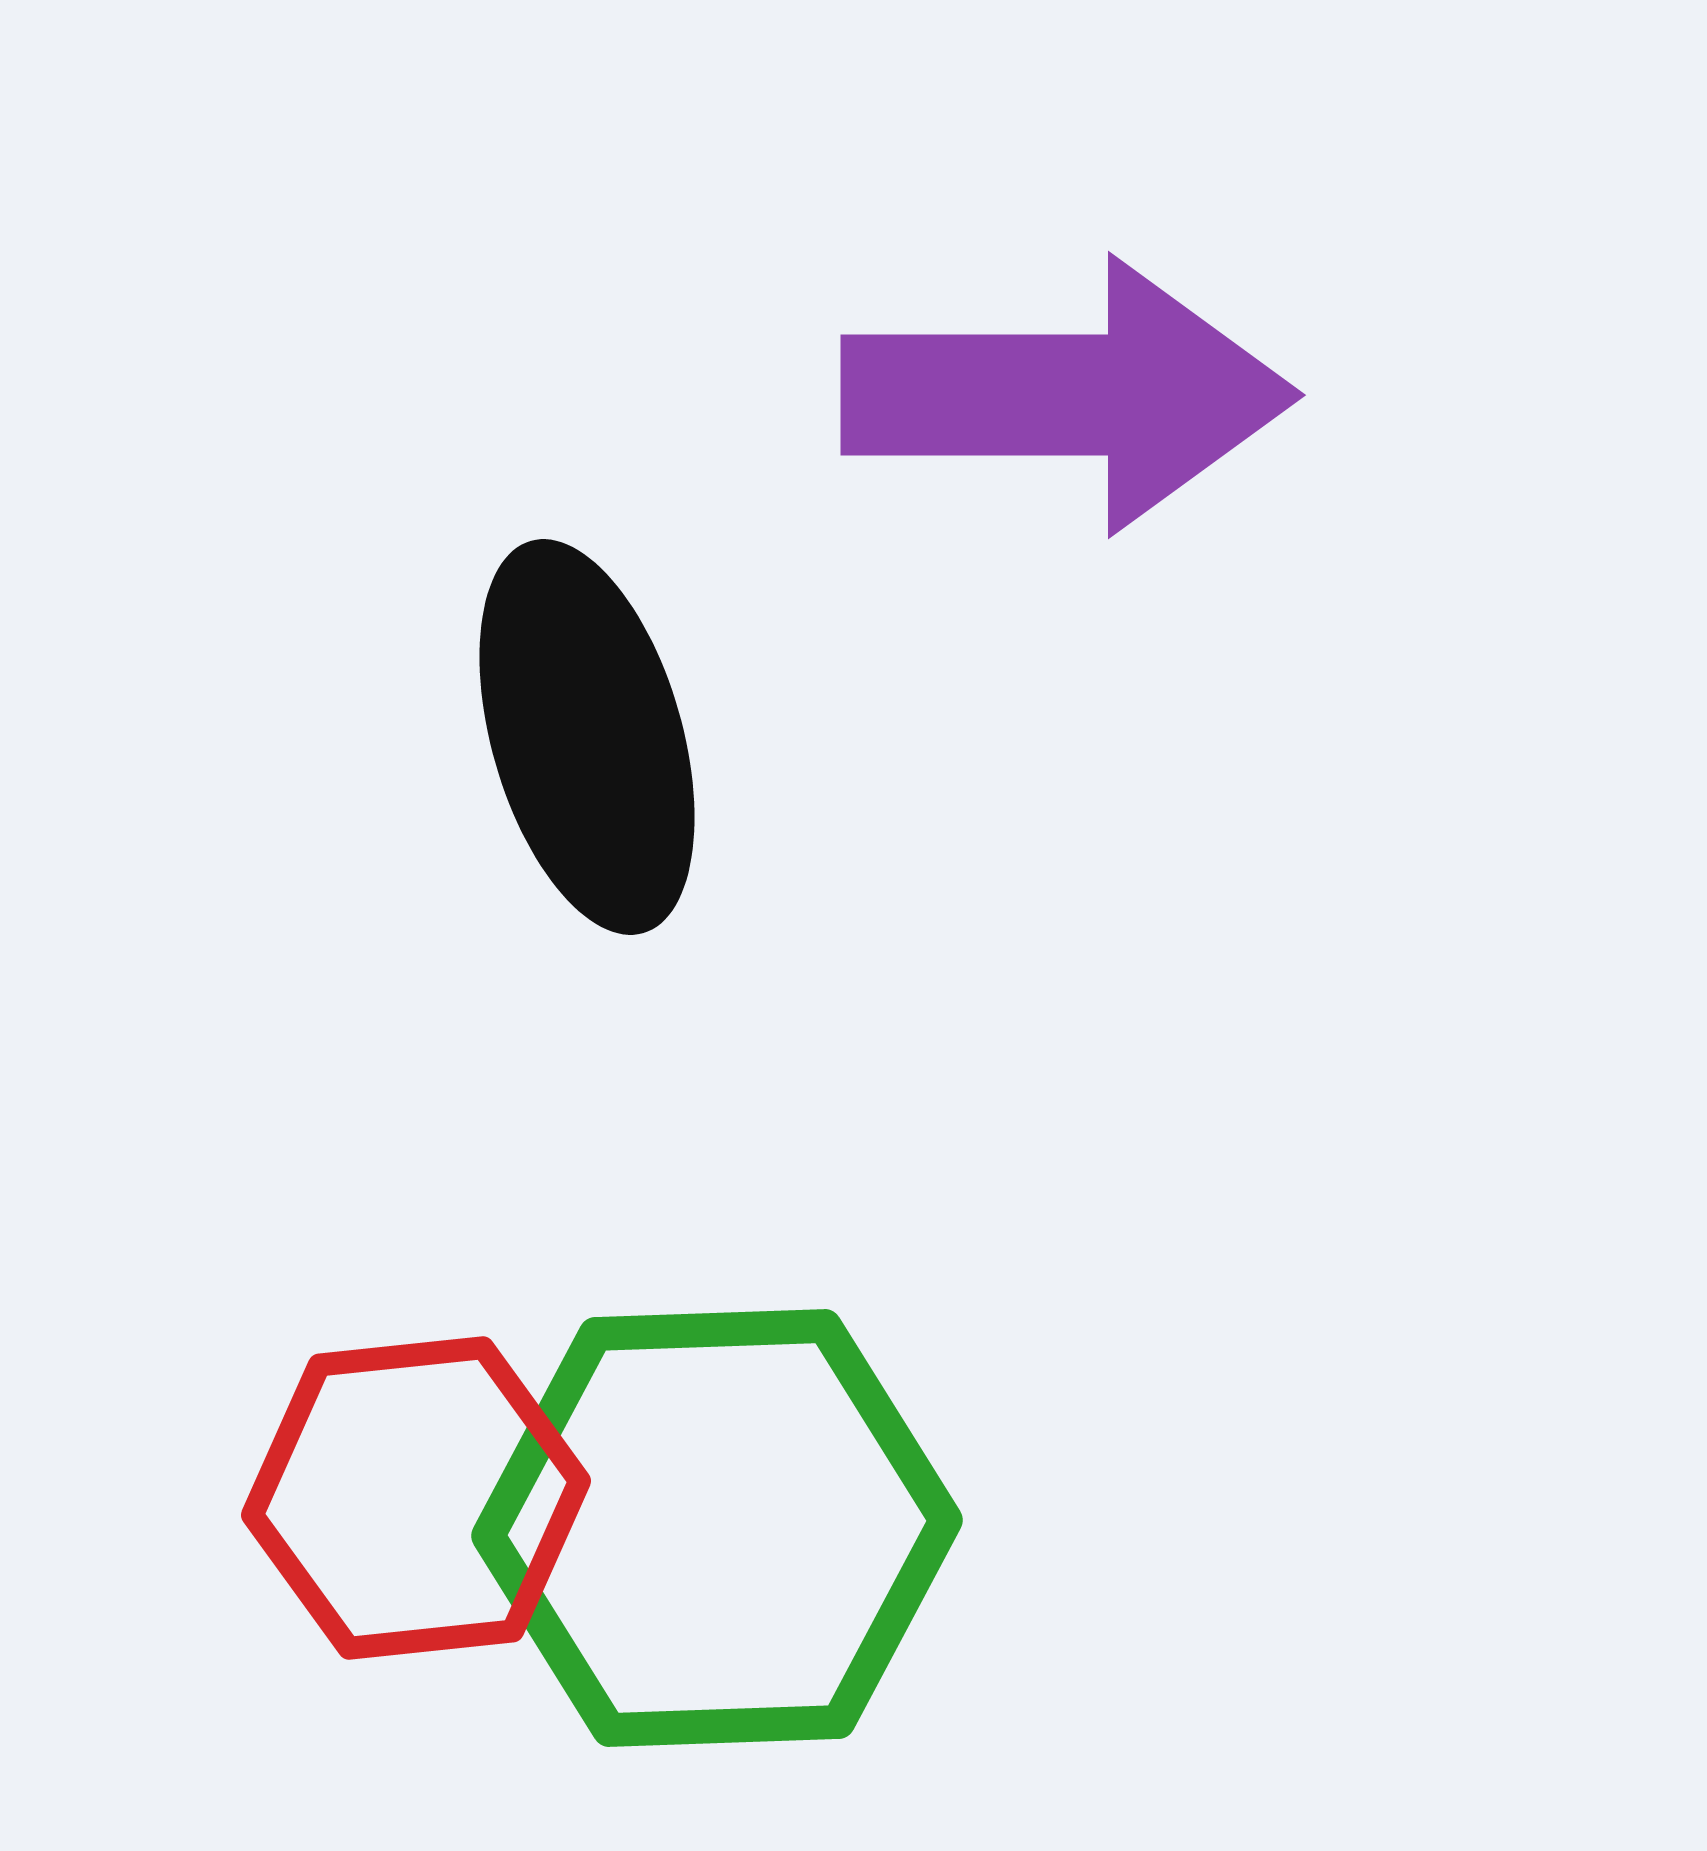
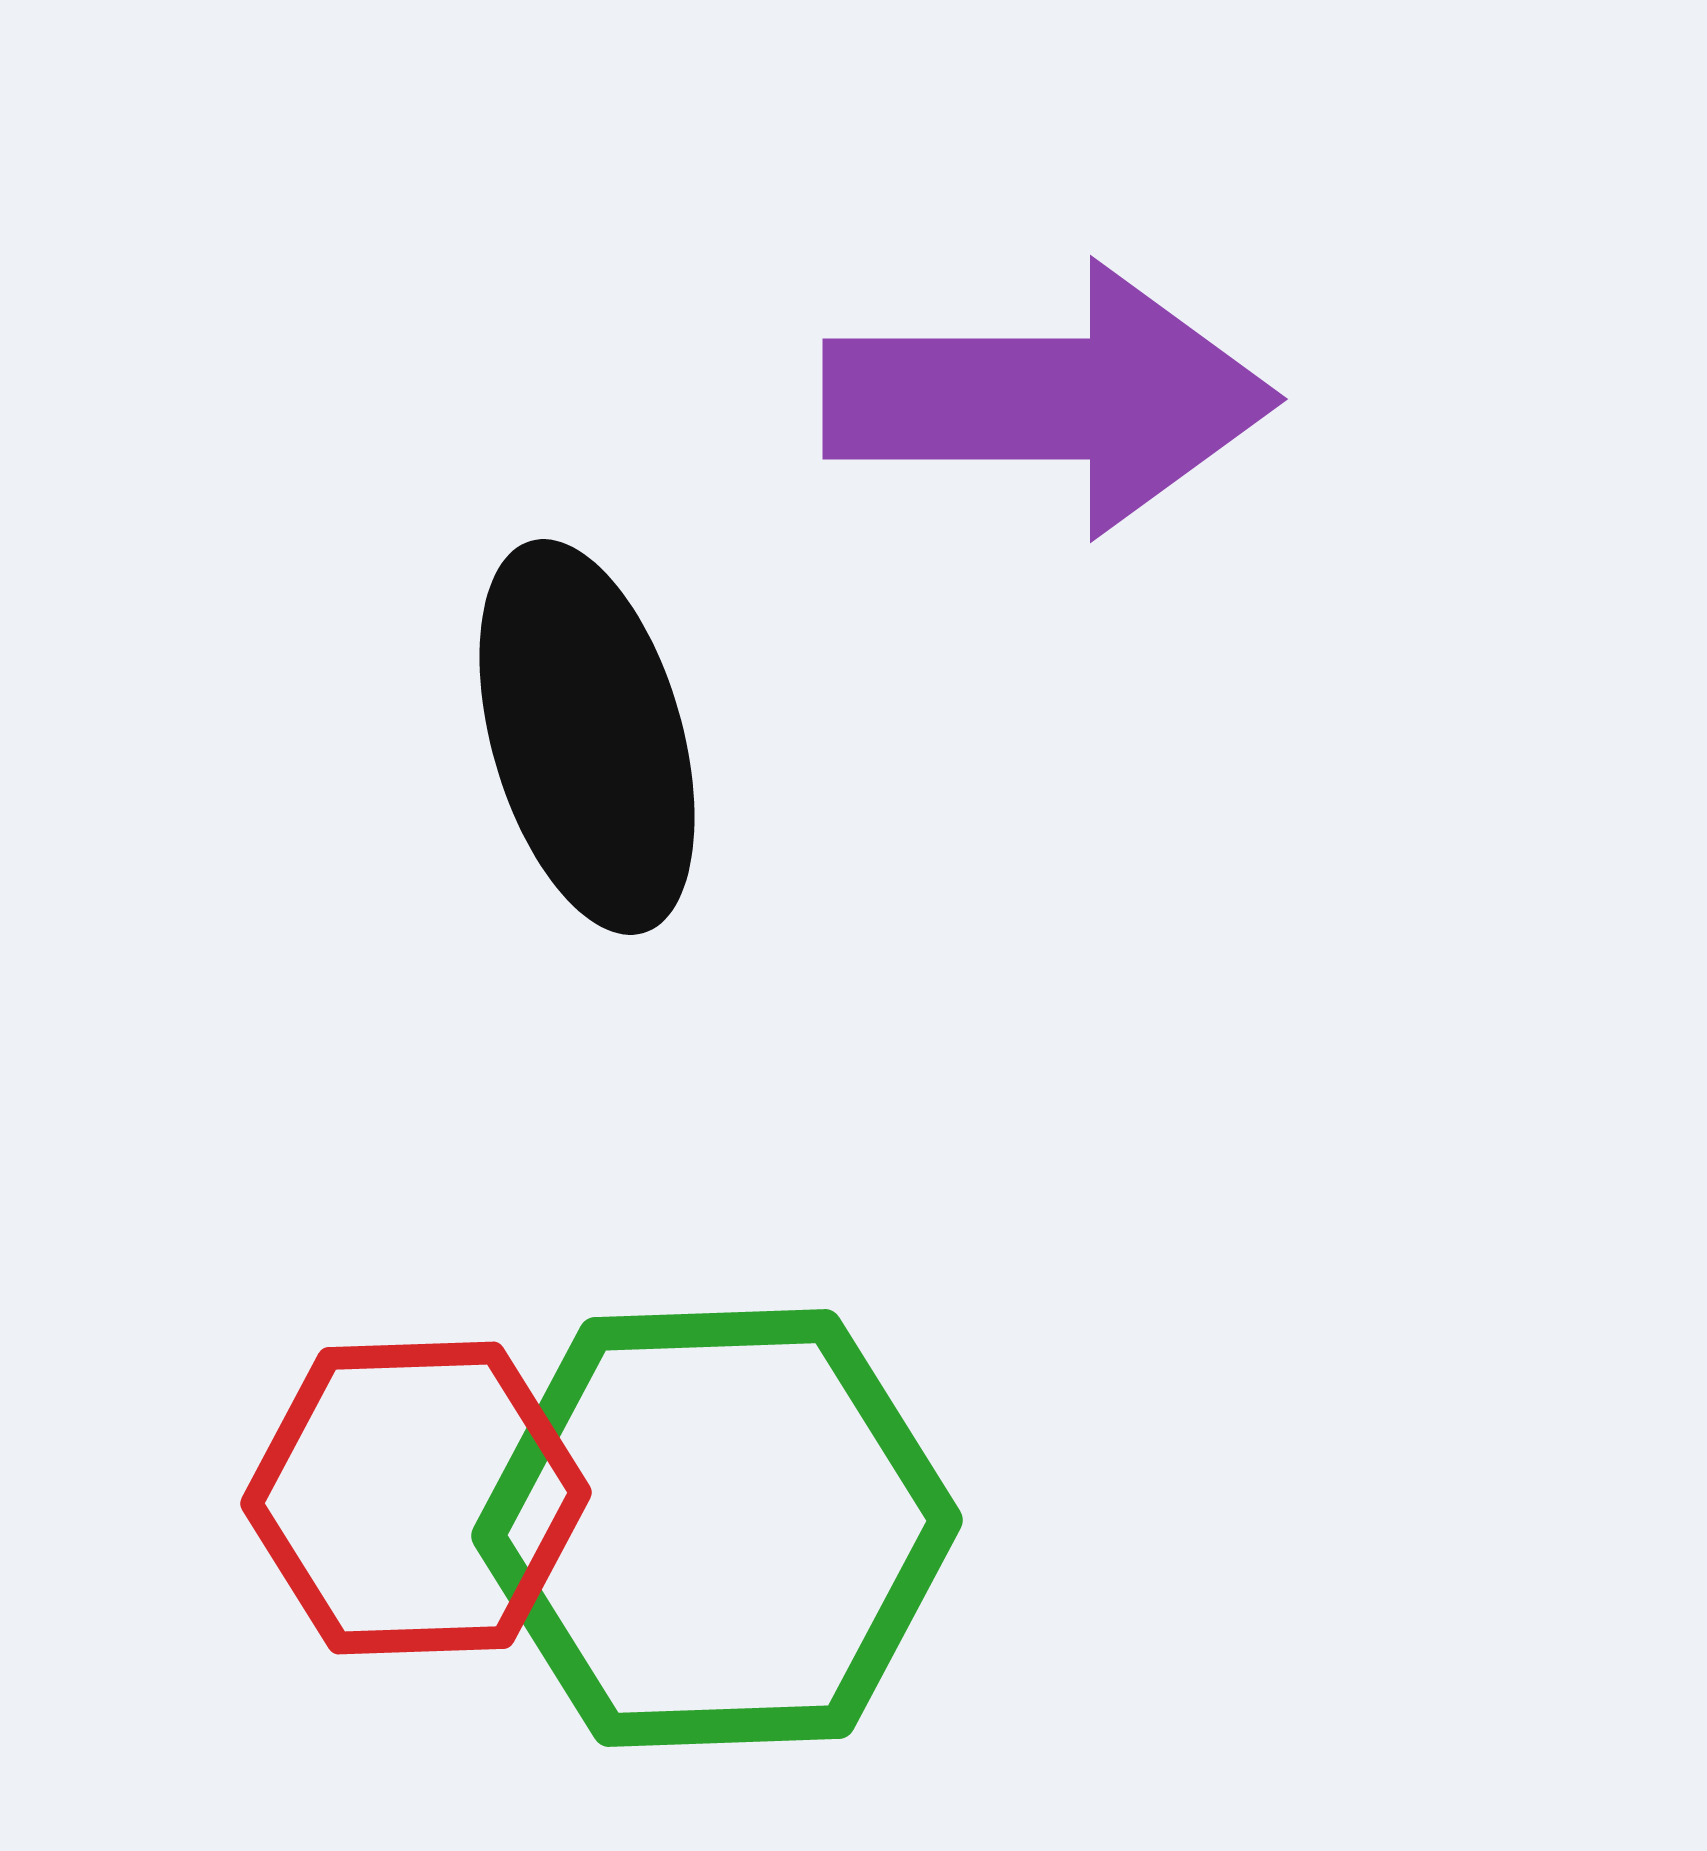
purple arrow: moved 18 px left, 4 px down
red hexagon: rotated 4 degrees clockwise
